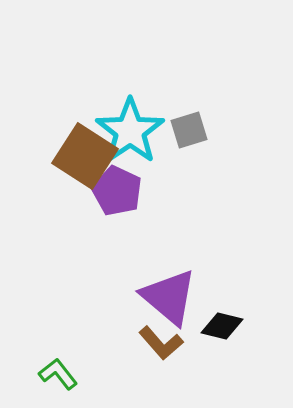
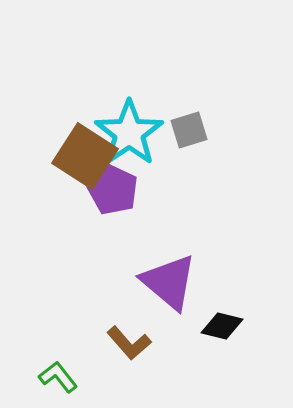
cyan star: moved 1 px left, 2 px down
purple pentagon: moved 4 px left, 1 px up
purple triangle: moved 15 px up
brown L-shape: moved 32 px left
green L-shape: moved 3 px down
